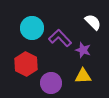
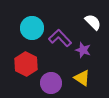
yellow triangle: moved 1 px left, 2 px down; rotated 36 degrees clockwise
